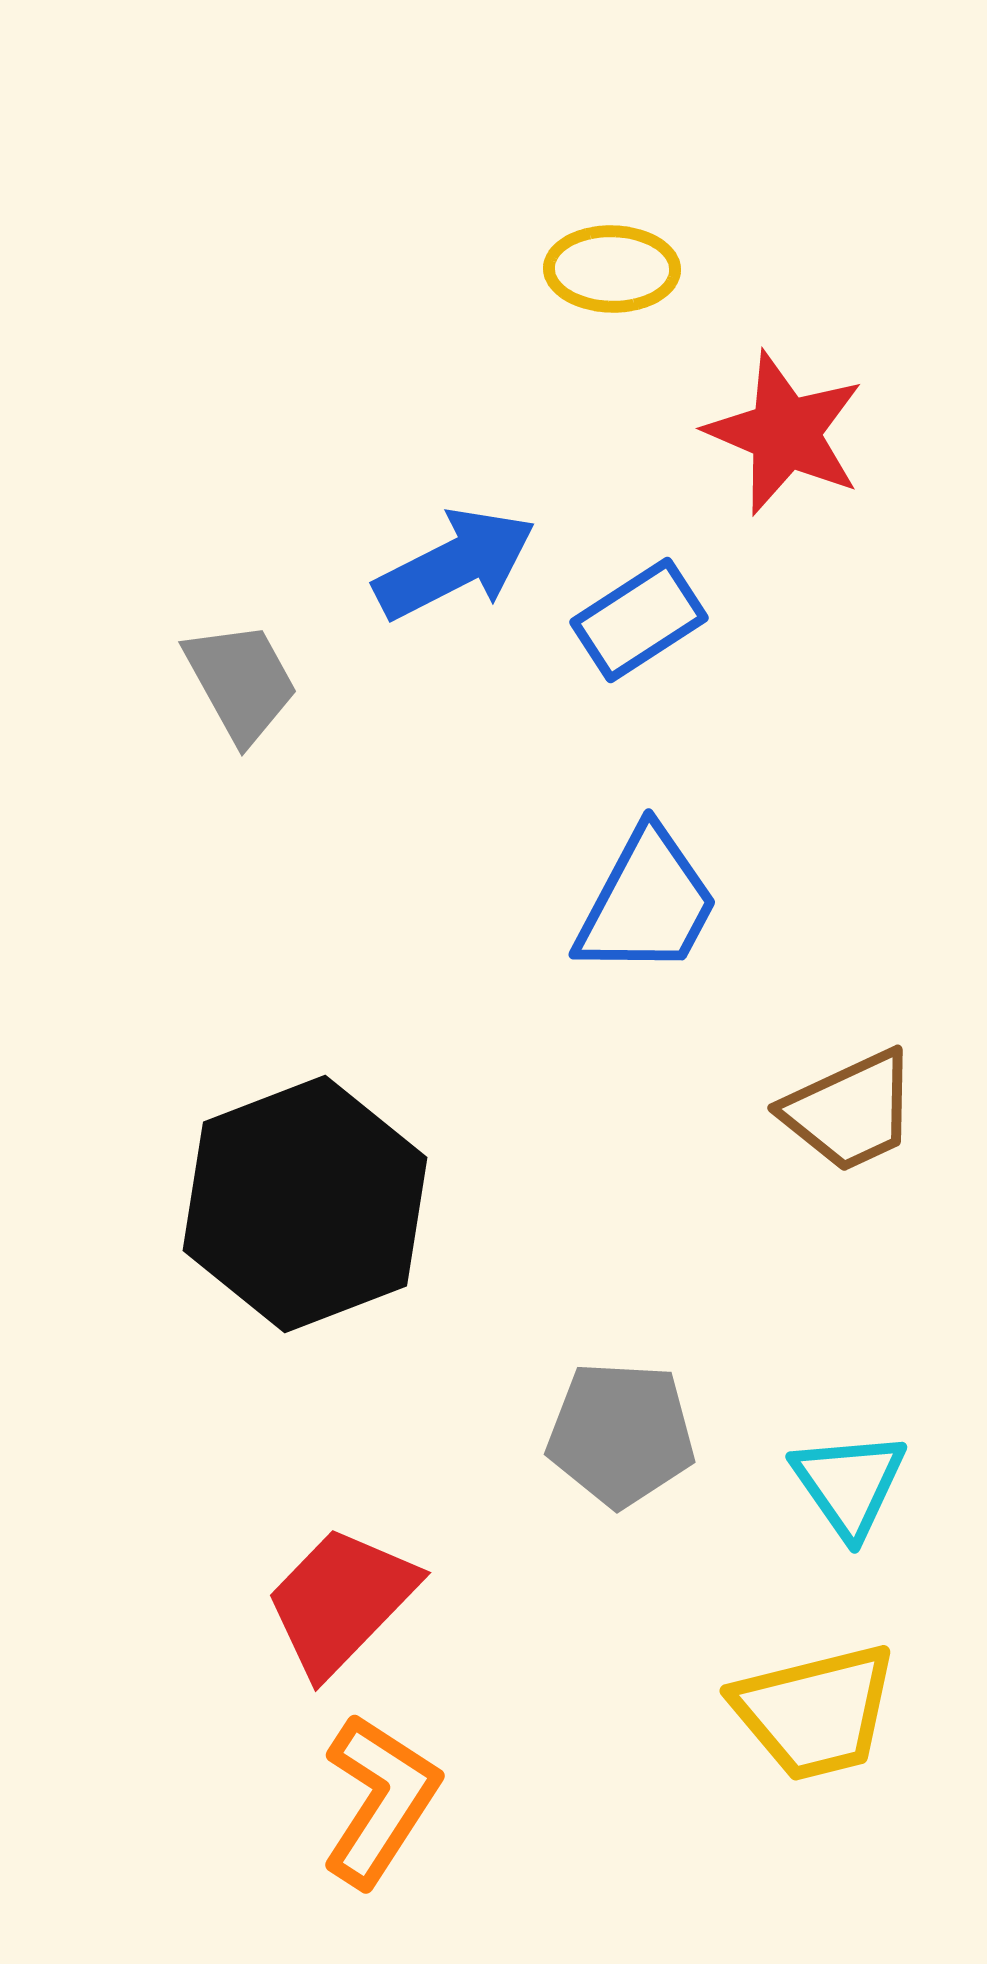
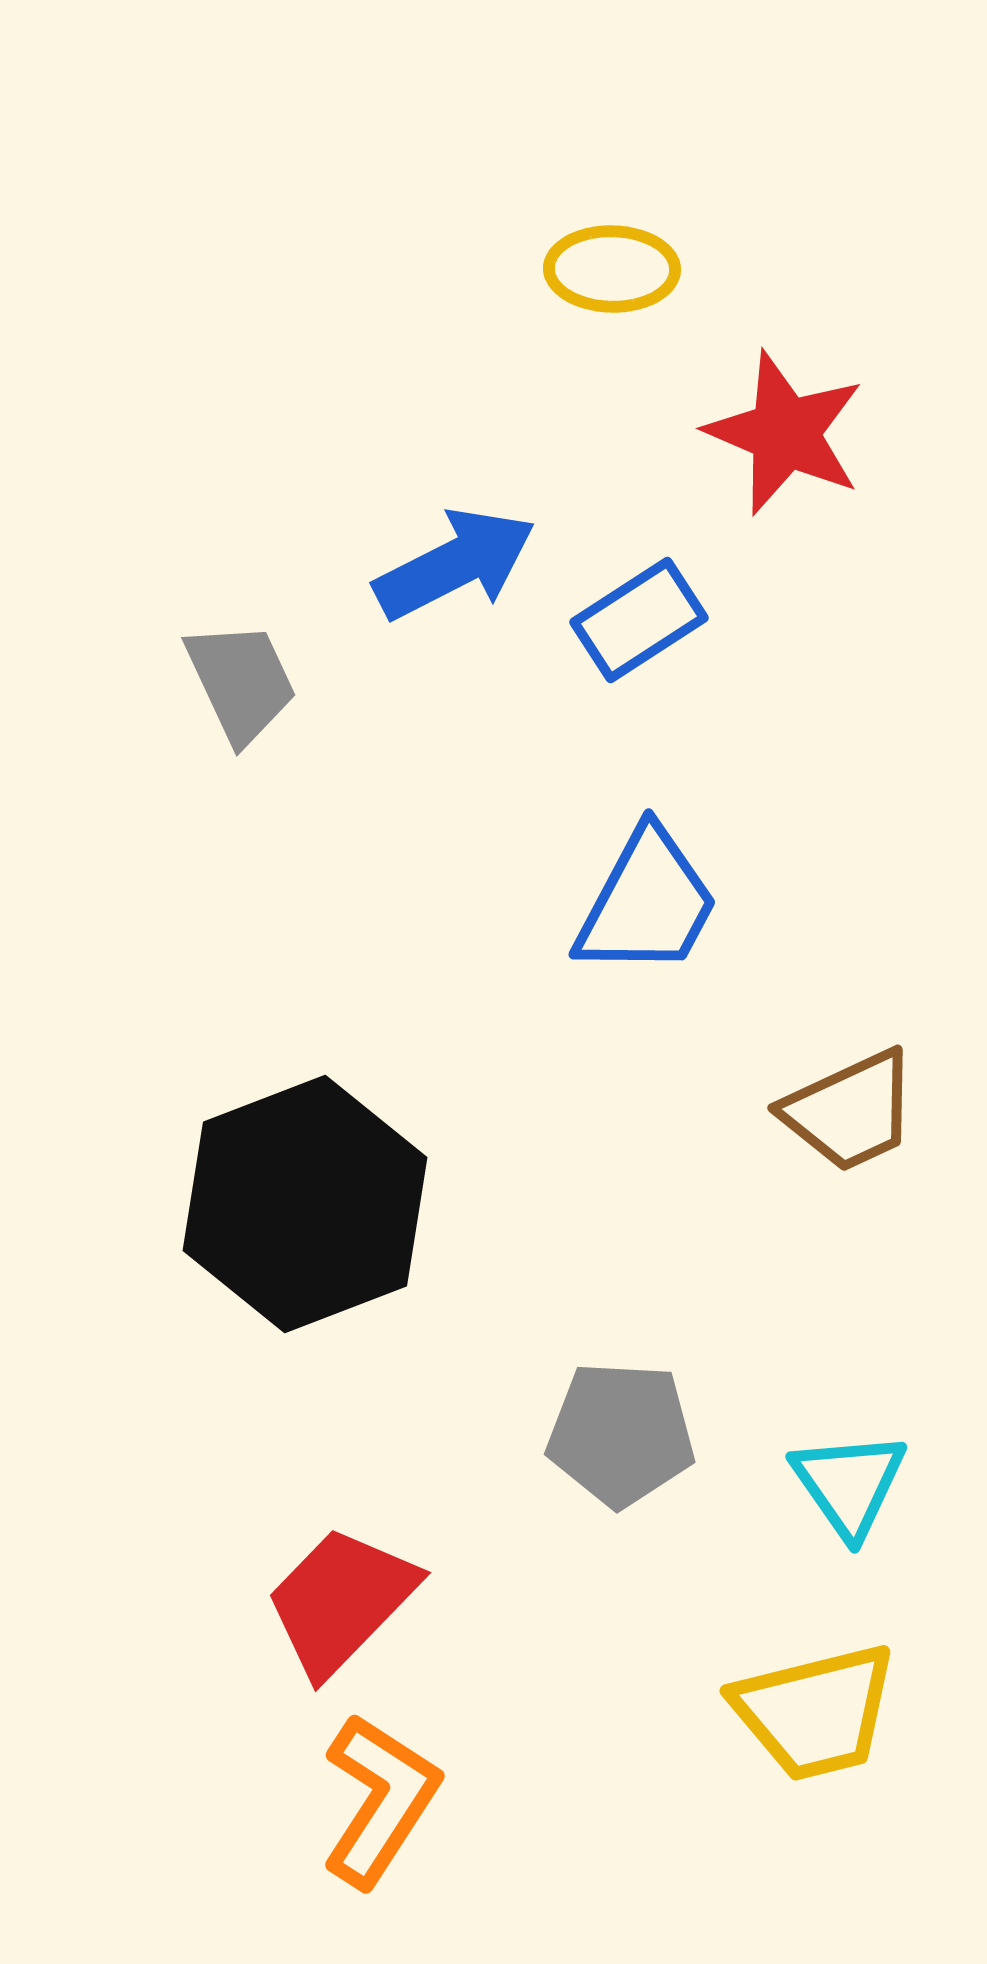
gray trapezoid: rotated 4 degrees clockwise
